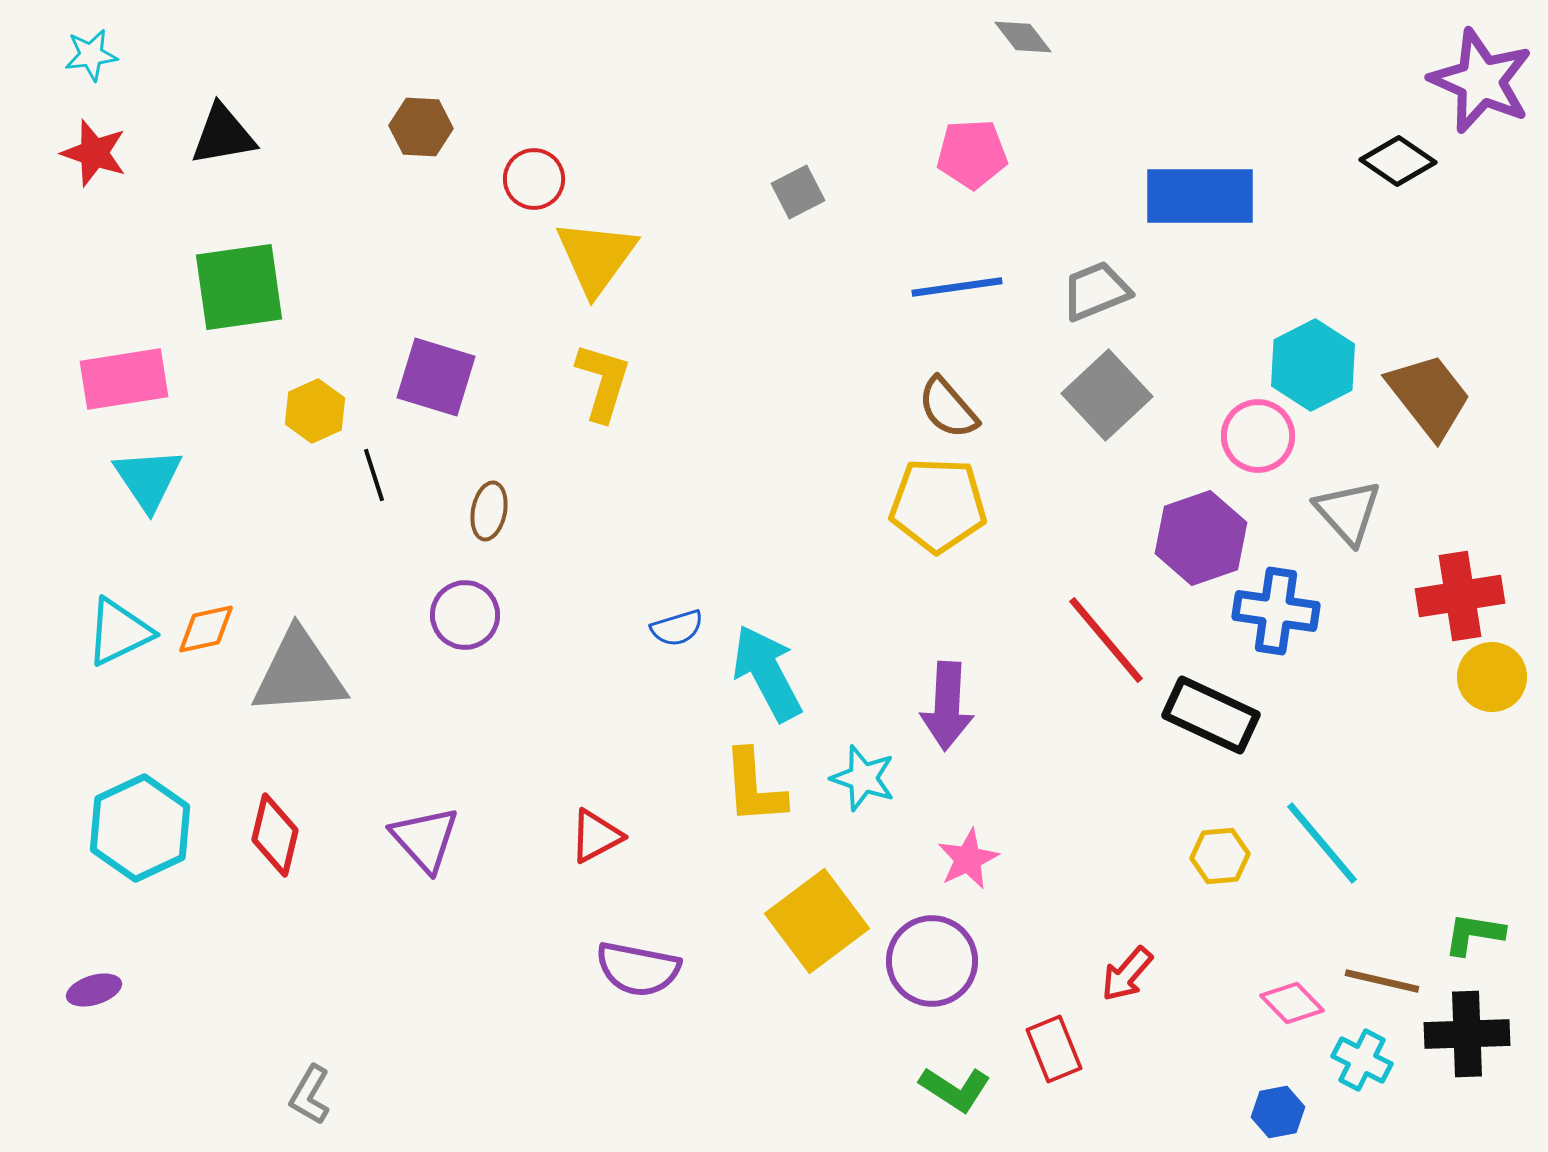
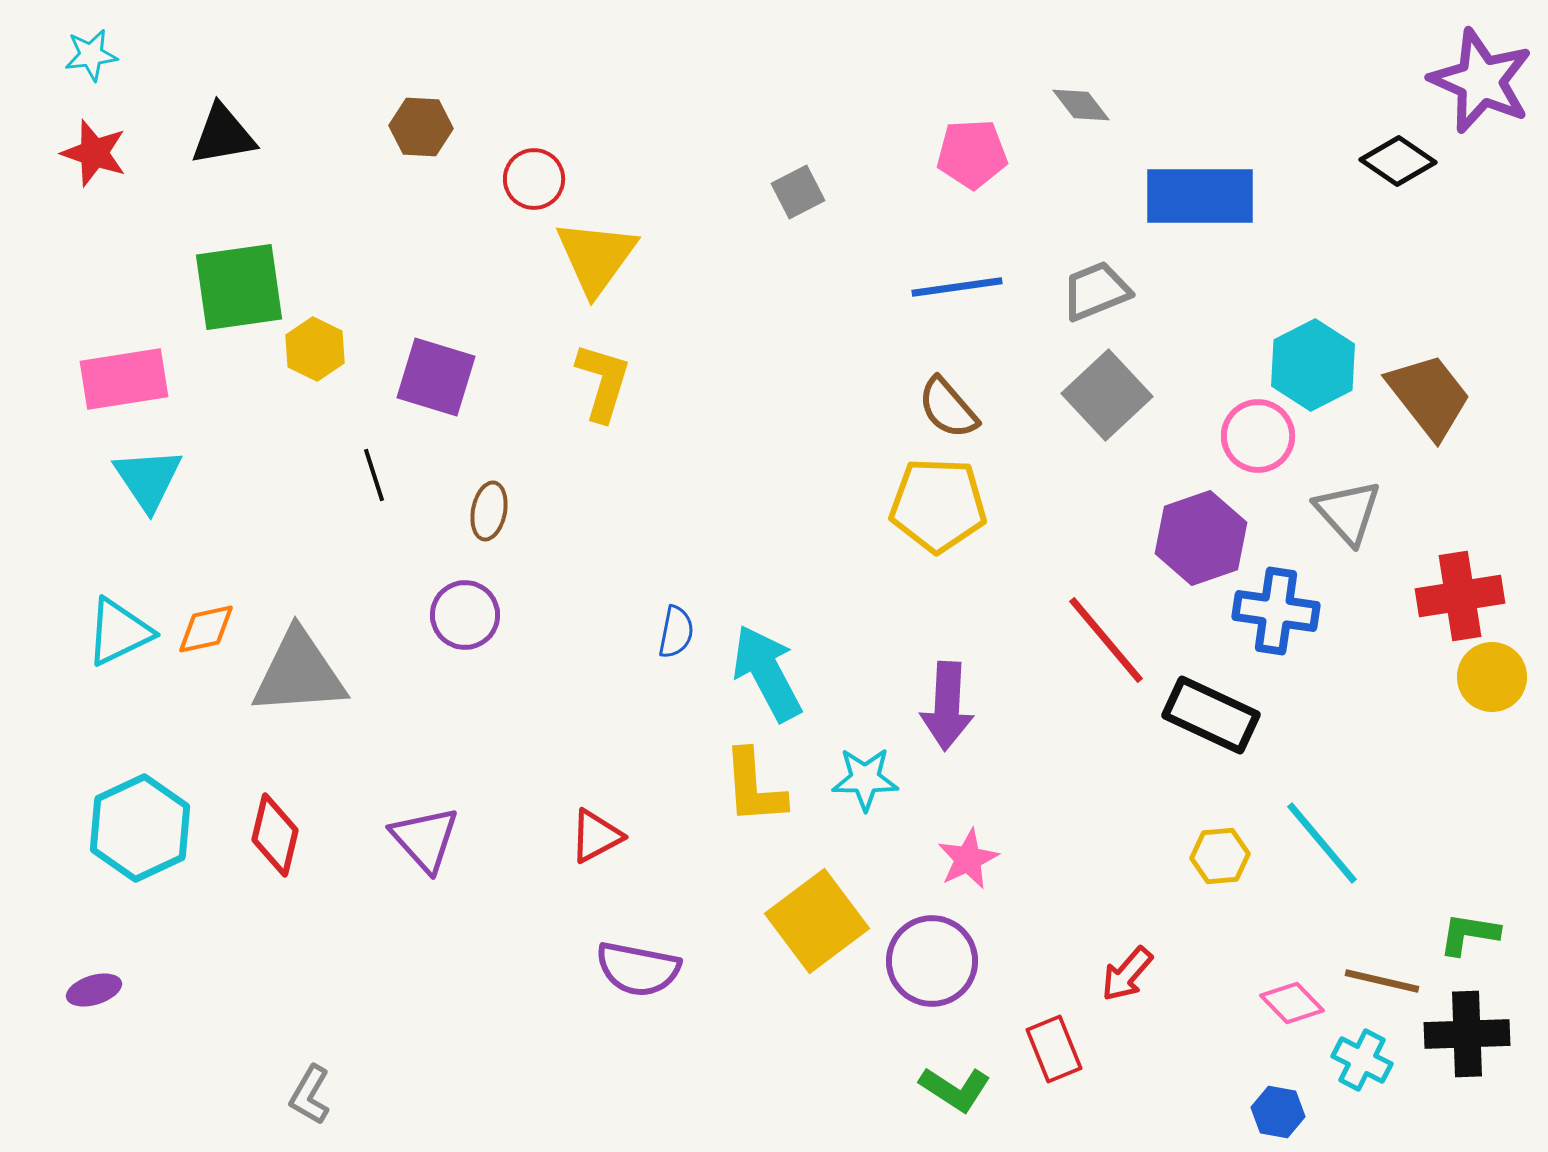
gray diamond at (1023, 37): moved 58 px right, 68 px down
yellow hexagon at (315, 411): moved 62 px up; rotated 10 degrees counterclockwise
blue semicircle at (677, 628): moved 1 px left, 4 px down; rotated 62 degrees counterclockwise
cyan star at (863, 778): moved 2 px right, 1 px down; rotated 18 degrees counterclockwise
green L-shape at (1474, 934): moved 5 px left
blue hexagon at (1278, 1112): rotated 21 degrees clockwise
